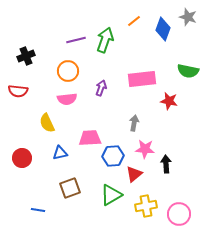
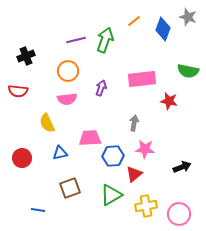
black arrow: moved 16 px right, 3 px down; rotated 72 degrees clockwise
